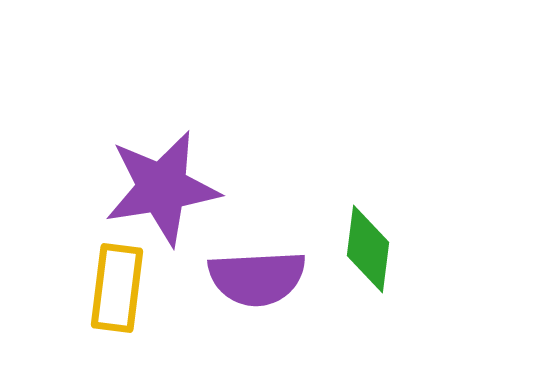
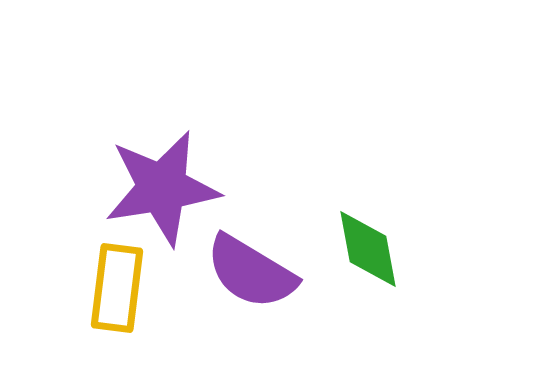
green diamond: rotated 18 degrees counterclockwise
purple semicircle: moved 6 px left, 6 px up; rotated 34 degrees clockwise
